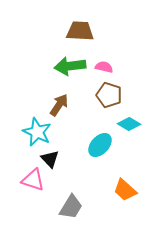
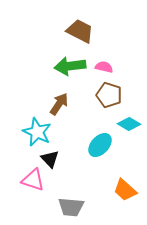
brown trapezoid: rotated 24 degrees clockwise
brown arrow: moved 1 px up
gray trapezoid: rotated 64 degrees clockwise
